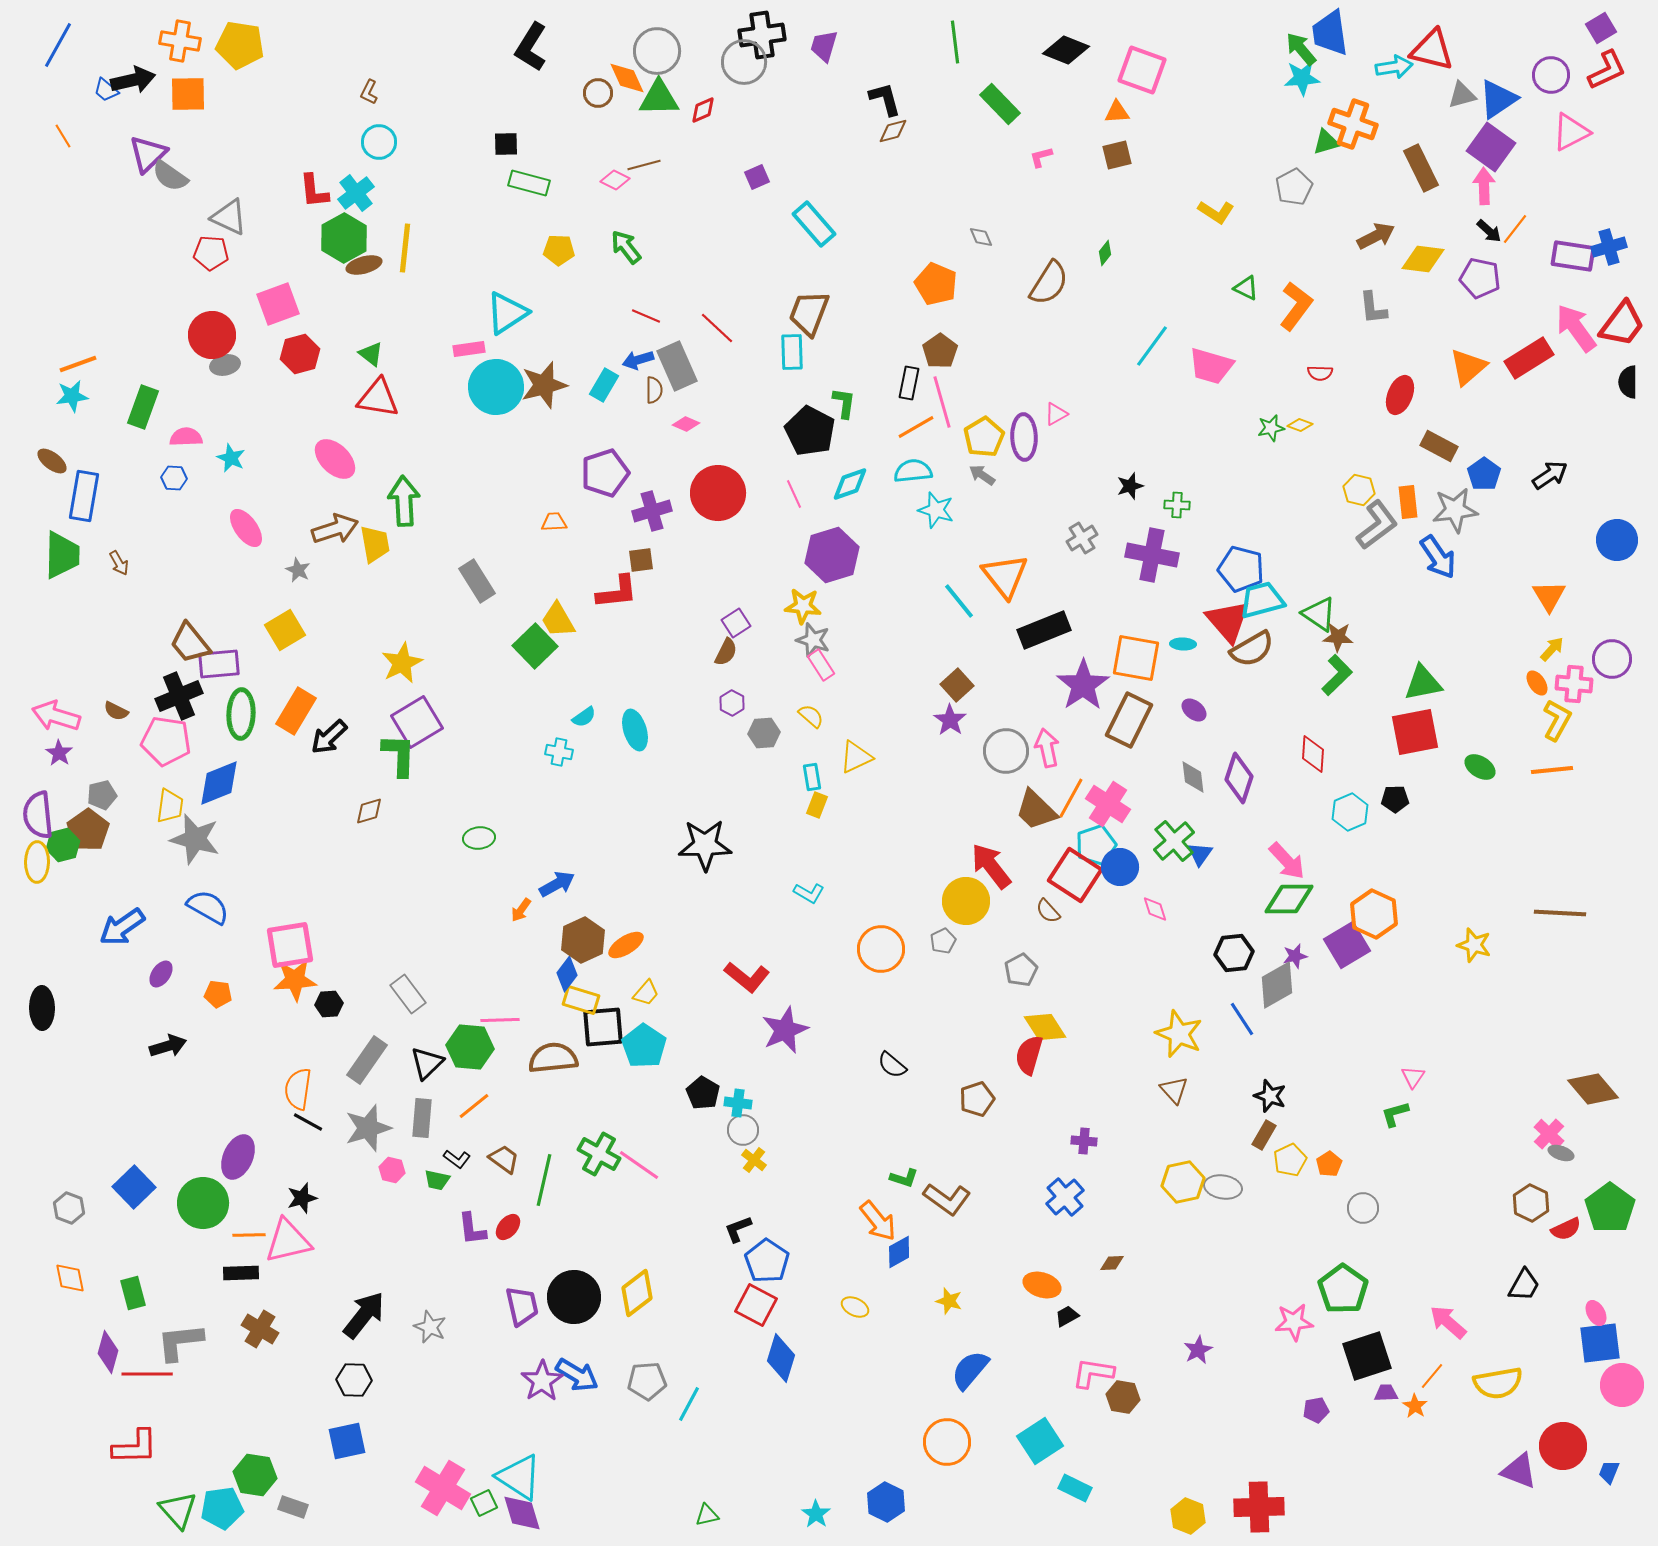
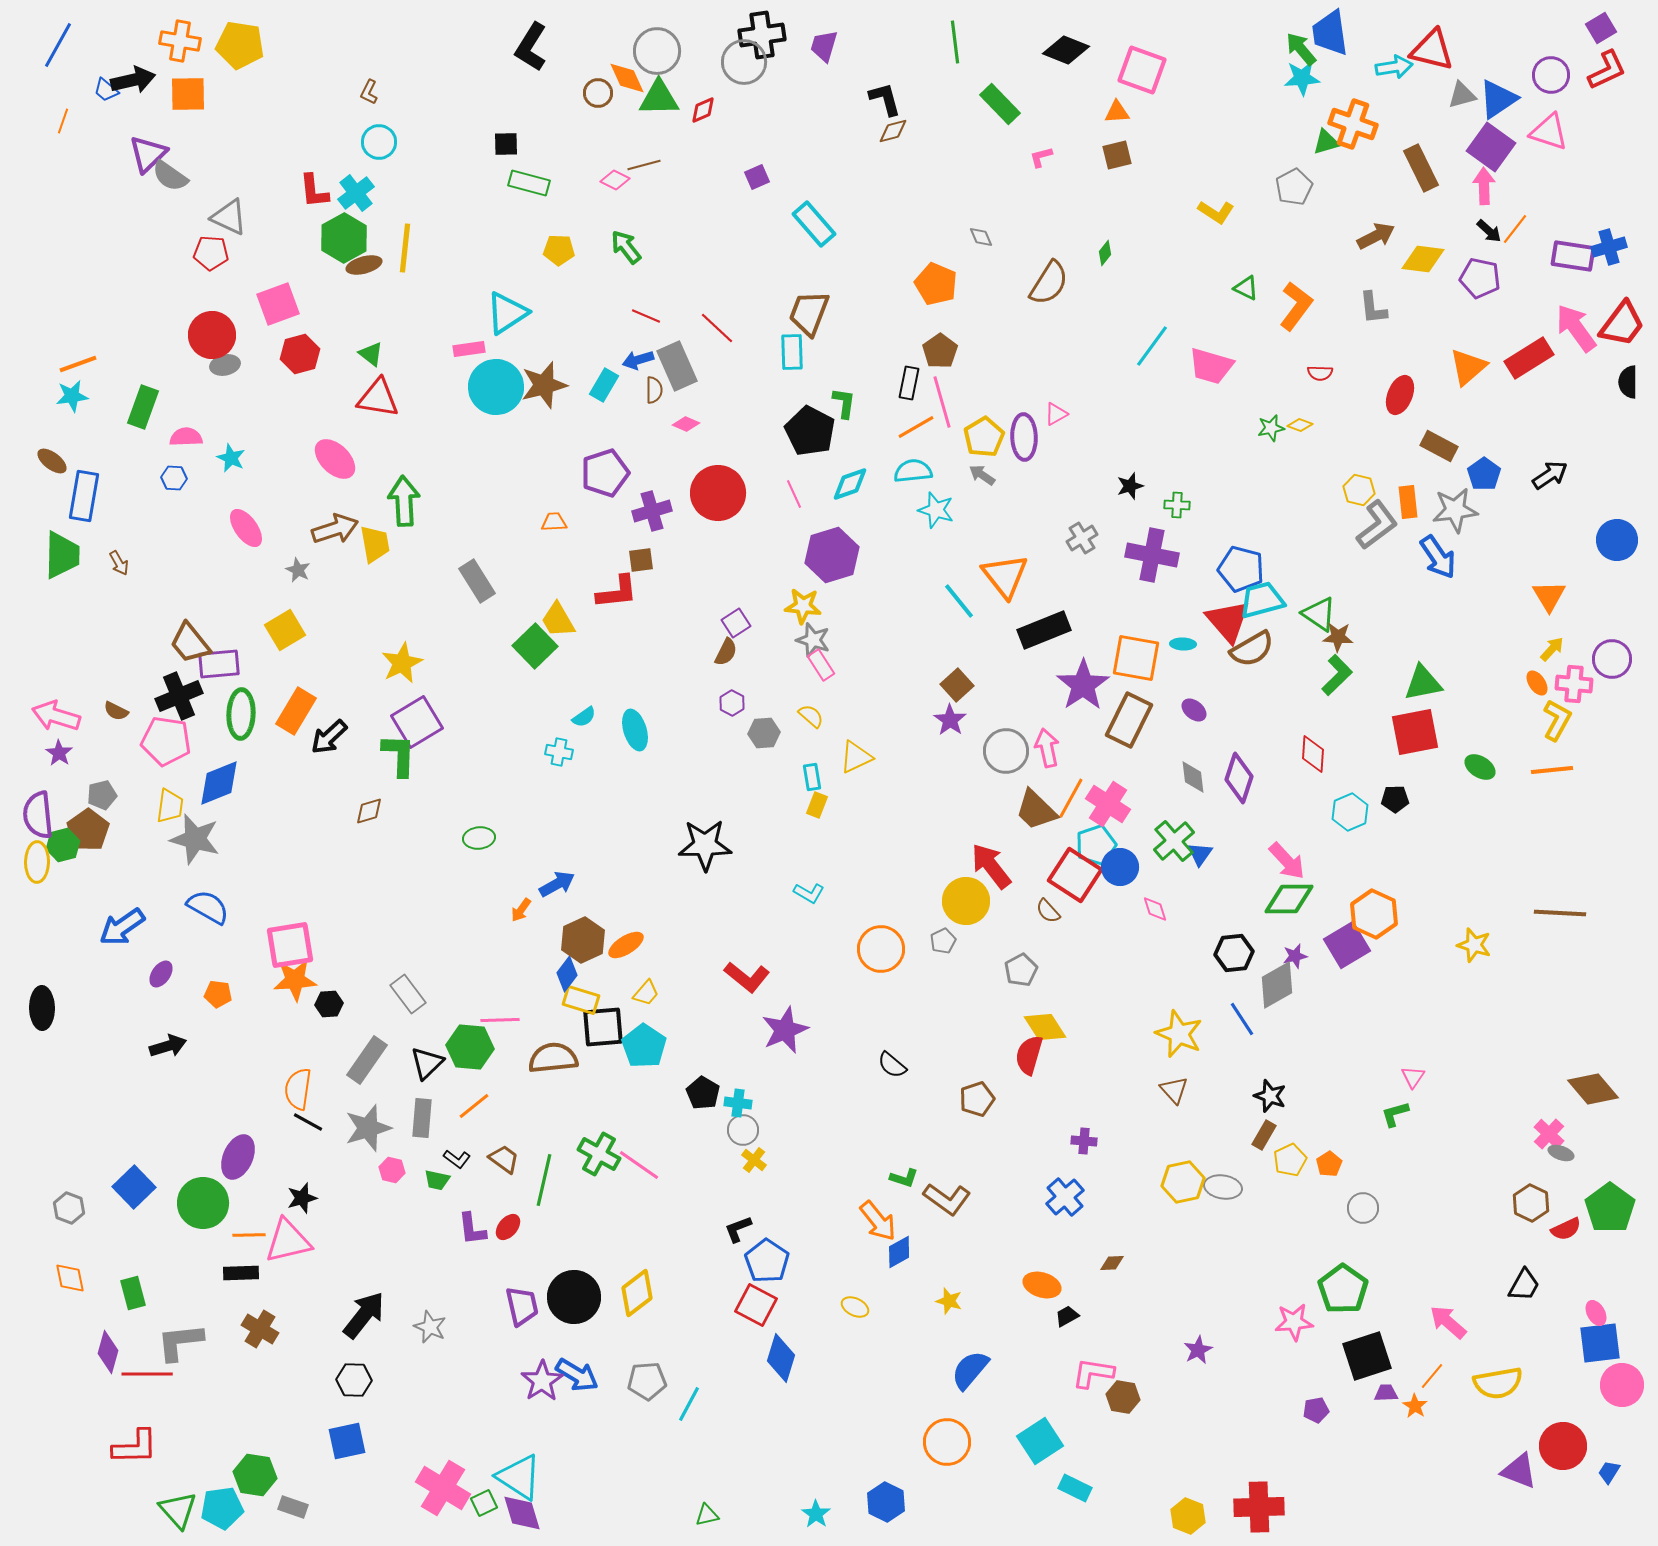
pink triangle at (1571, 132): moved 22 px left; rotated 45 degrees clockwise
orange line at (63, 136): moved 15 px up; rotated 50 degrees clockwise
blue trapezoid at (1609, 1472): rotated 10 degrees clockwise
